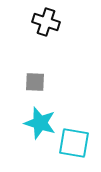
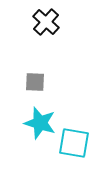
black cross: rotated 24 degrees clockwise
